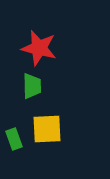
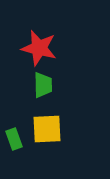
green trapezoid: moved 11 px right, 1 px up
